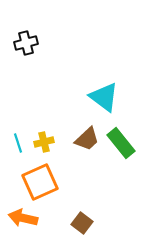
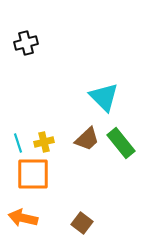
cyan triangle: rotated 8 degrees clockwise
orange square: moved 7 px left, 8 px up; rotated 24 degrees clockwise
